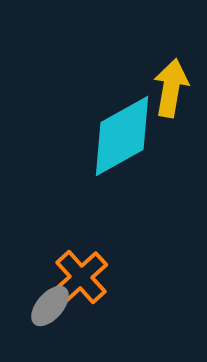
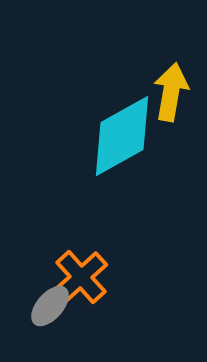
yellow arrow: moved 4 px down
